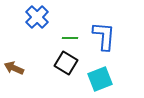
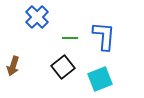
black square: moved 3 px left, 4 px down; rotated 20 degrees clockwise
brown arrow: moved 1 px left, 2 px up; rotated 96 degrees counterclockwise
